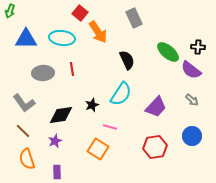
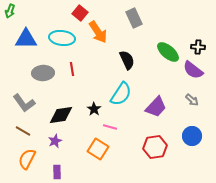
purple semicircle: moved 2 px right
black star: moved 2 px right, 4 px down; rotated 16 degrees counterclockwise
brown line: rotated 14 degrees counterclockwise
orange semicircle: rotated 45 degrees clockwise
